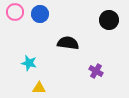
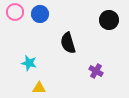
black semicircle: rotated 115 degrees counterclockwise
